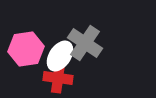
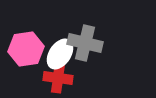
gray cross: rotated 20 degrees counterclockwise
white ellipse: moved 2 px up
